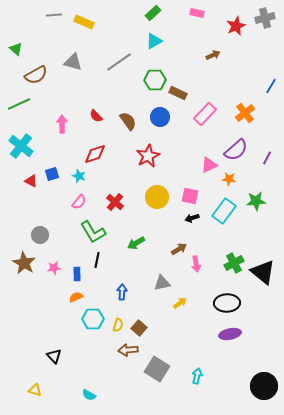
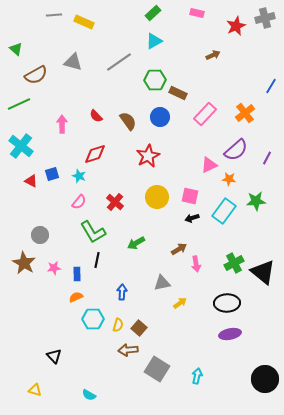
black circle at (264, 386): moved 1 px right, 7 px up
